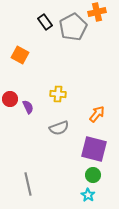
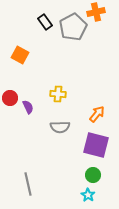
orange cross: moved 1 px left
red circle: moved 1 px up
gray semicircle: moved 1 px right, 1 px up; rotated 18 degrees clockwise
purple square: moved 2 px right, 4 px up
